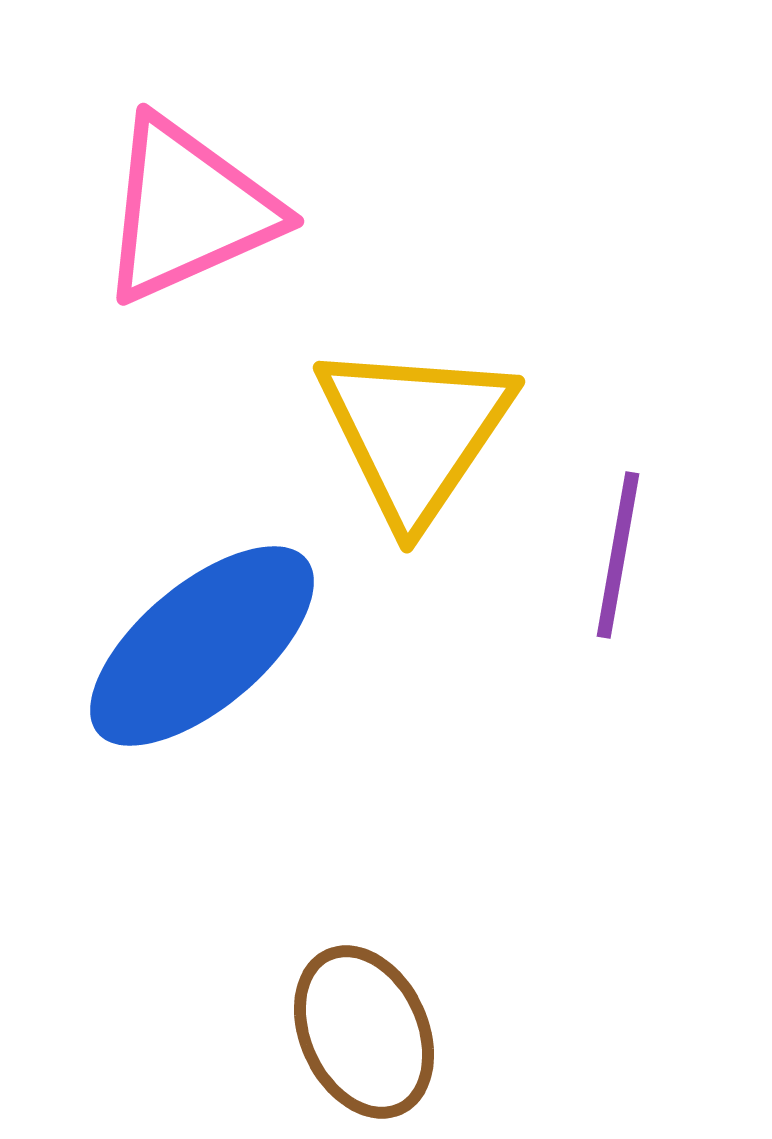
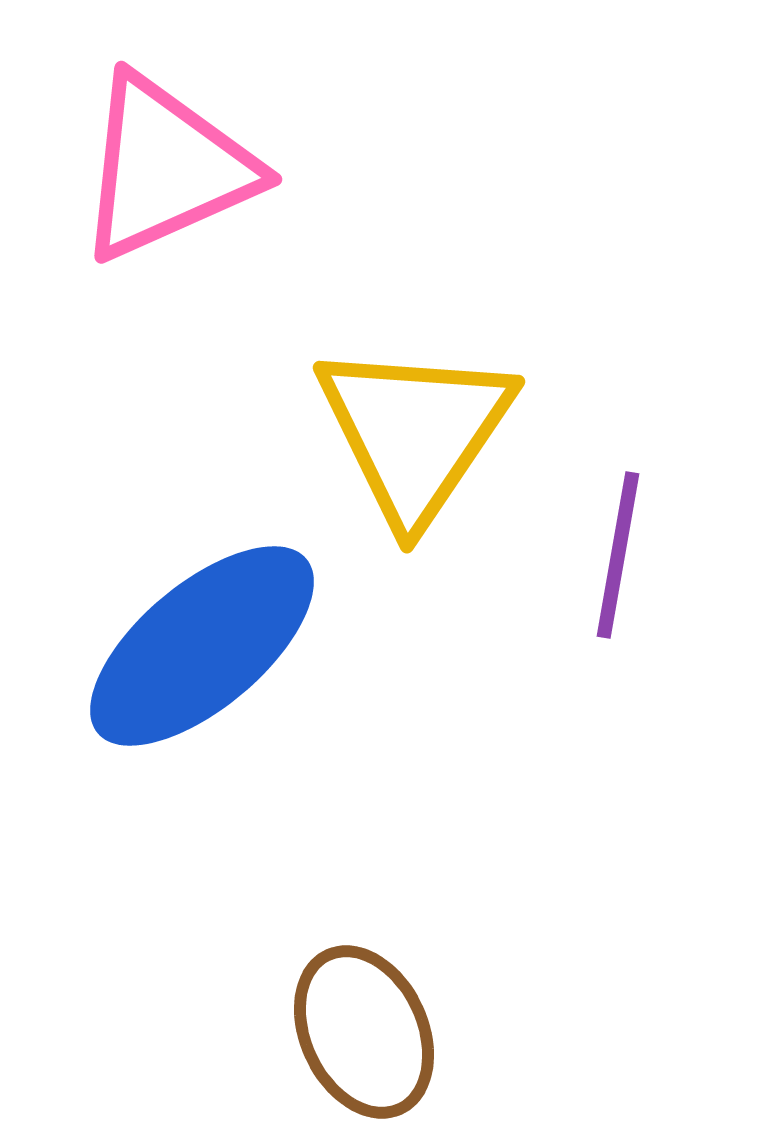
pink triangle: moved 22 px left, 42 px up
